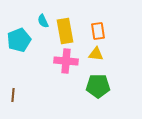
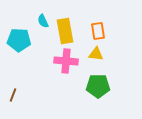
cyan pentagon: rotated 25 degrees clockwise
brown line: rotated 16 degrees clockwise
